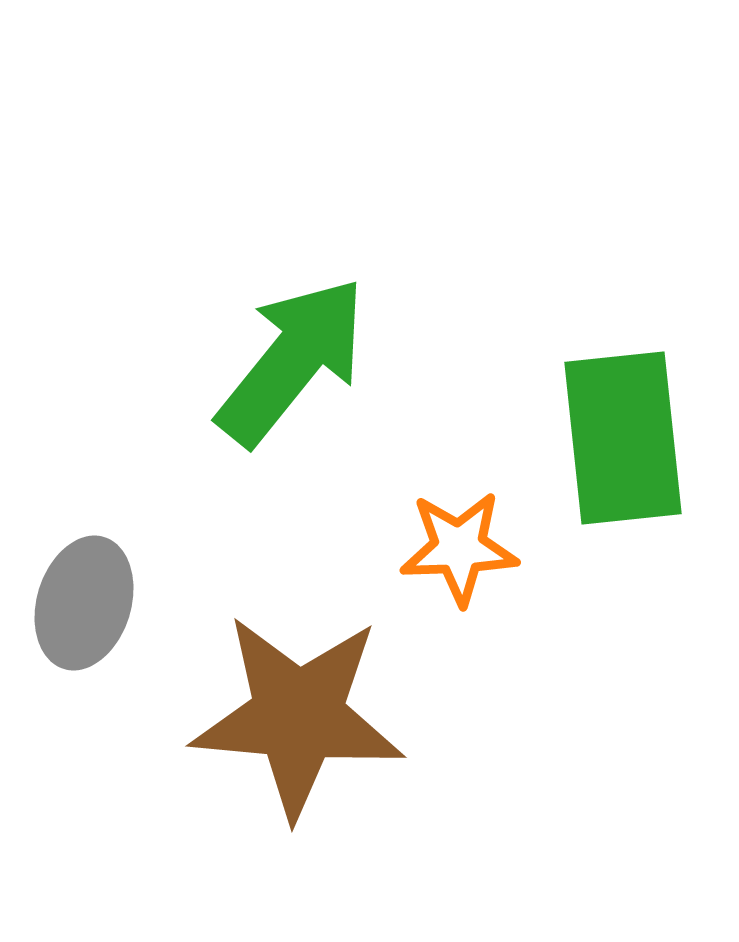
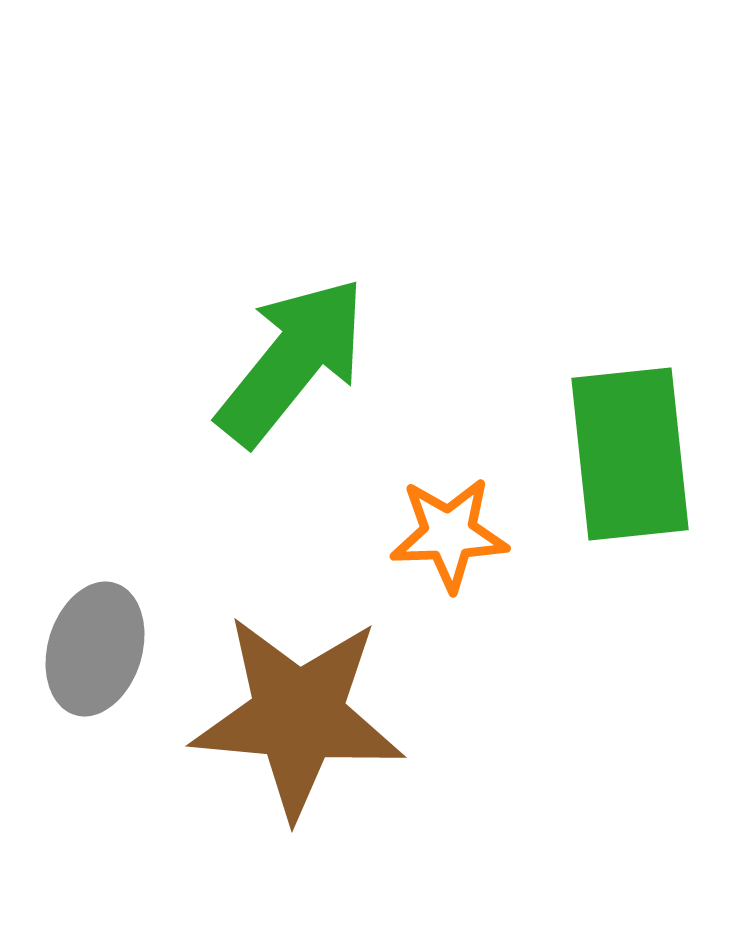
green rectangle: moved 7 px right, 16 px down
orange star: moved 10 px left, 14 px up
gray ellipse: moved 11 px right, 46 px down
